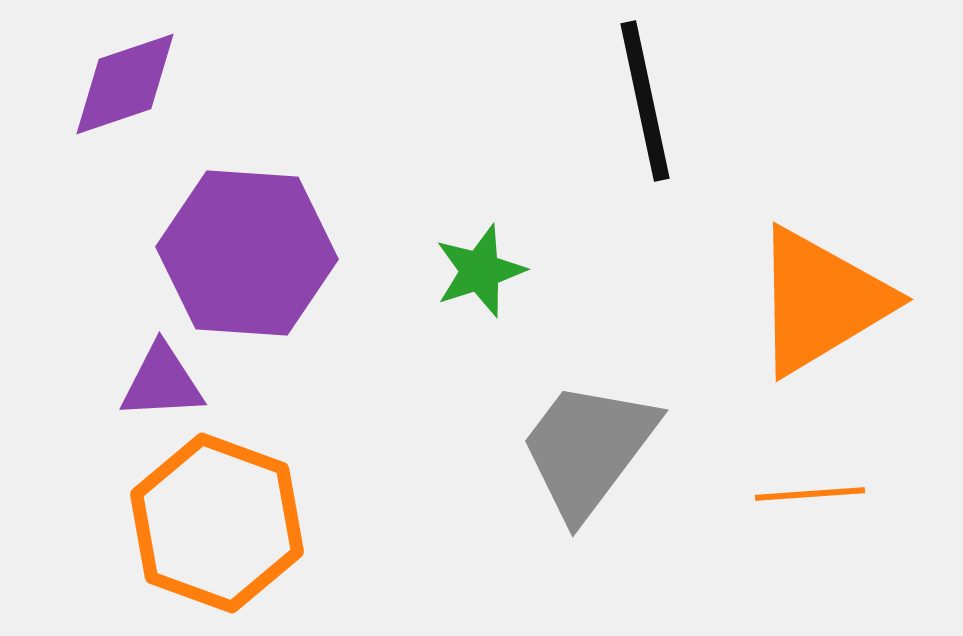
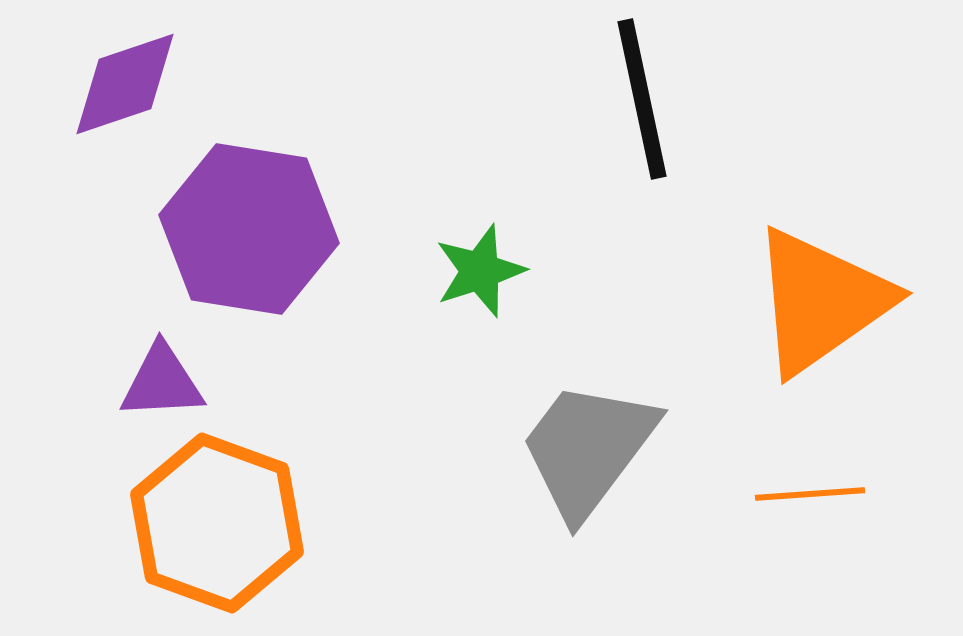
black line: moved 3 px left, 2 px up
purple hexagon: moved 2 px right, 24 px up; rotated 5 degrees clockwise
orange triangle: rotated 4 degrees counterclockwise
